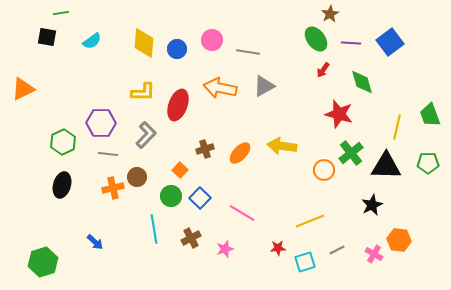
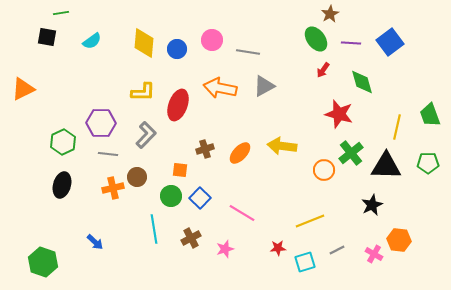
orange square at (180, 170): rotated 35 degrees counterclockwise
green hexagon at (43, 262): rotated 24 degrees counterclockwise
